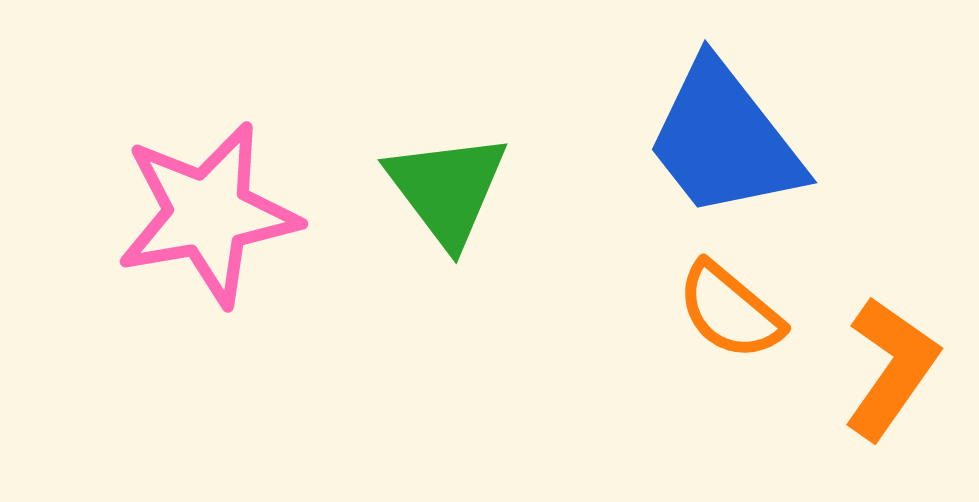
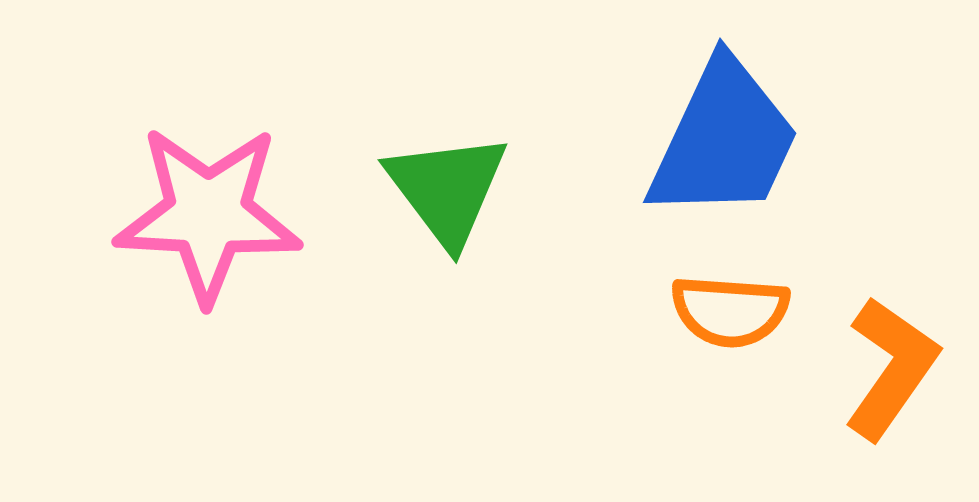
blue trapezoid: rotated 117 degrees counterclockwise
pink star: rotated 13 degrees clockwise
orange semicircle: rotated 36 degrees counterclockwise
